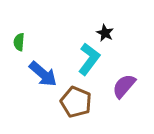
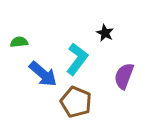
green semicircle: rotated 78 degrees clockwise
cyan L-shape: moved 12 px left
purple semicircle: moved 10 px up; rotated 20 degrees counterclockwise
